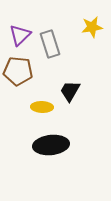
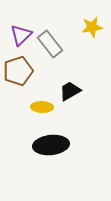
purple triangle: moved 1 px right
gray rectangle: rotated 20 degrees counterclockwise
brown pentagon: rotated 24 degrees counterclockwise
black trapezoid: rotated 30 degrees clockwise
